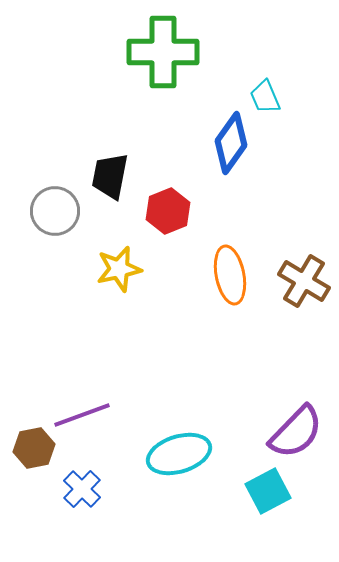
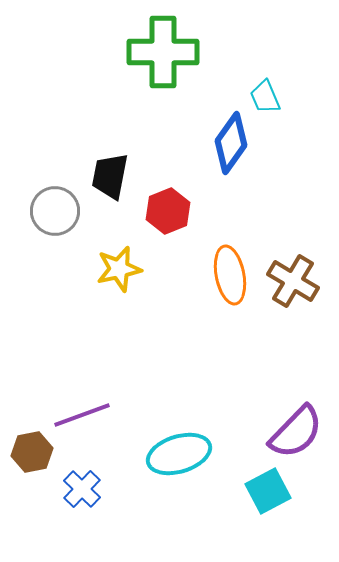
brown cross: moved 11 px left
brown hexagon: moved 2 px left, 4 px down
